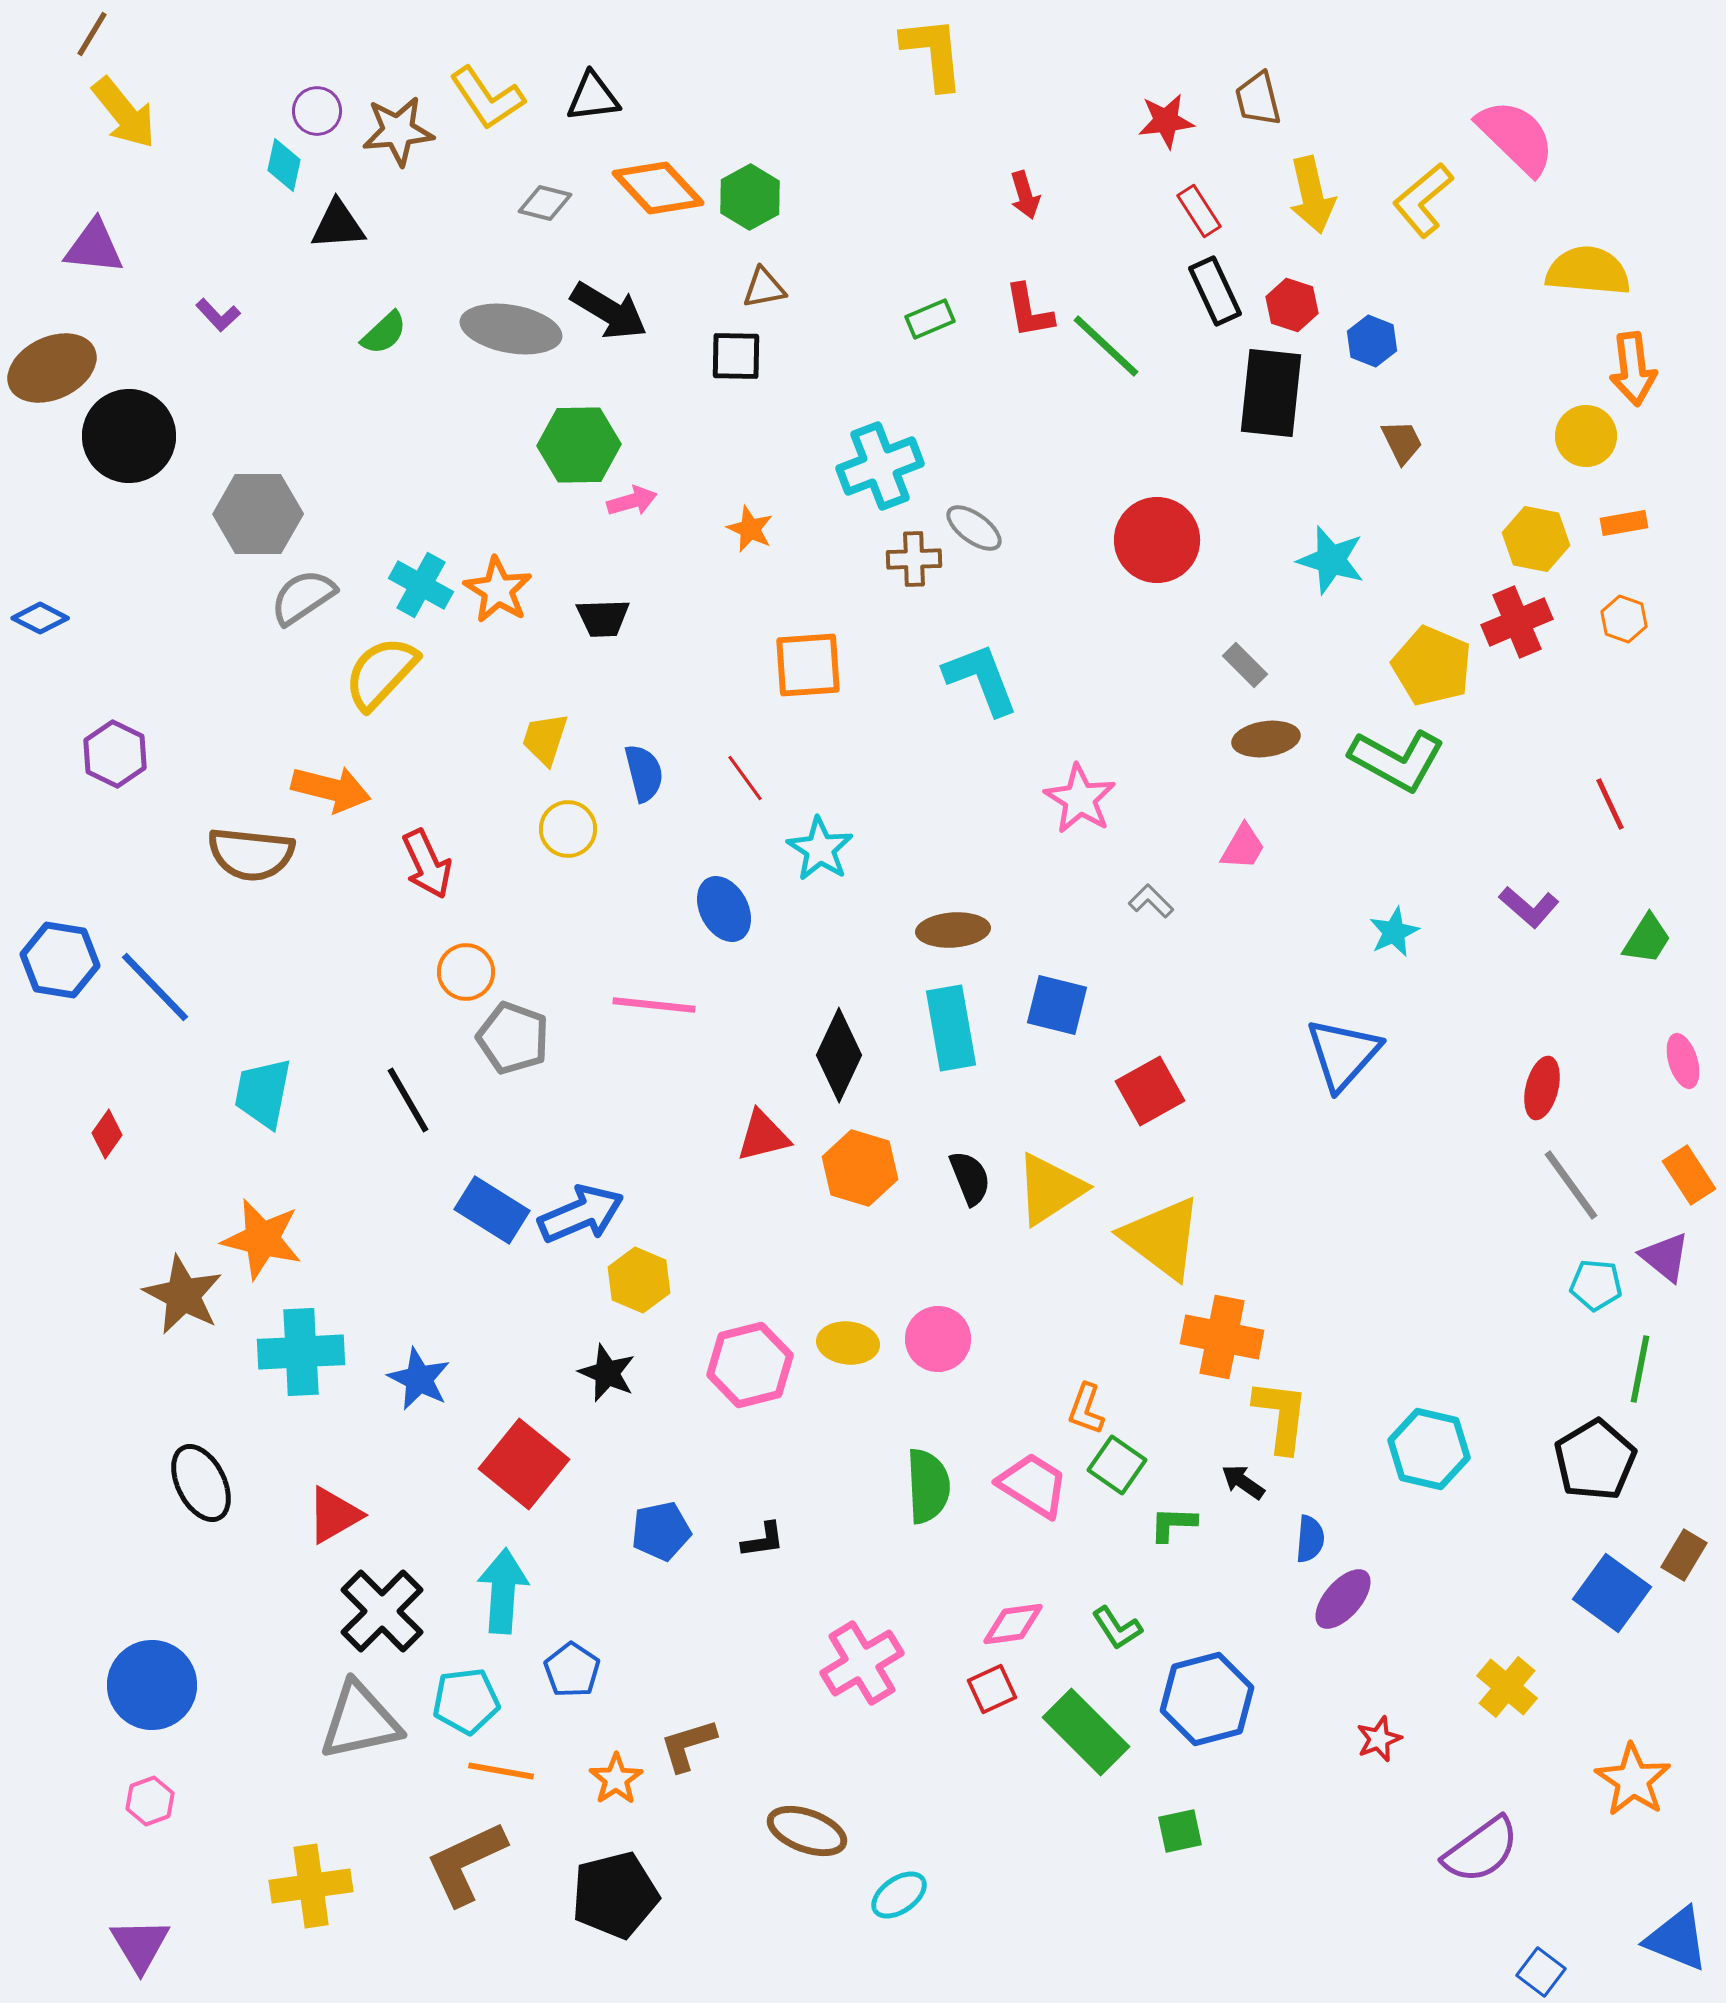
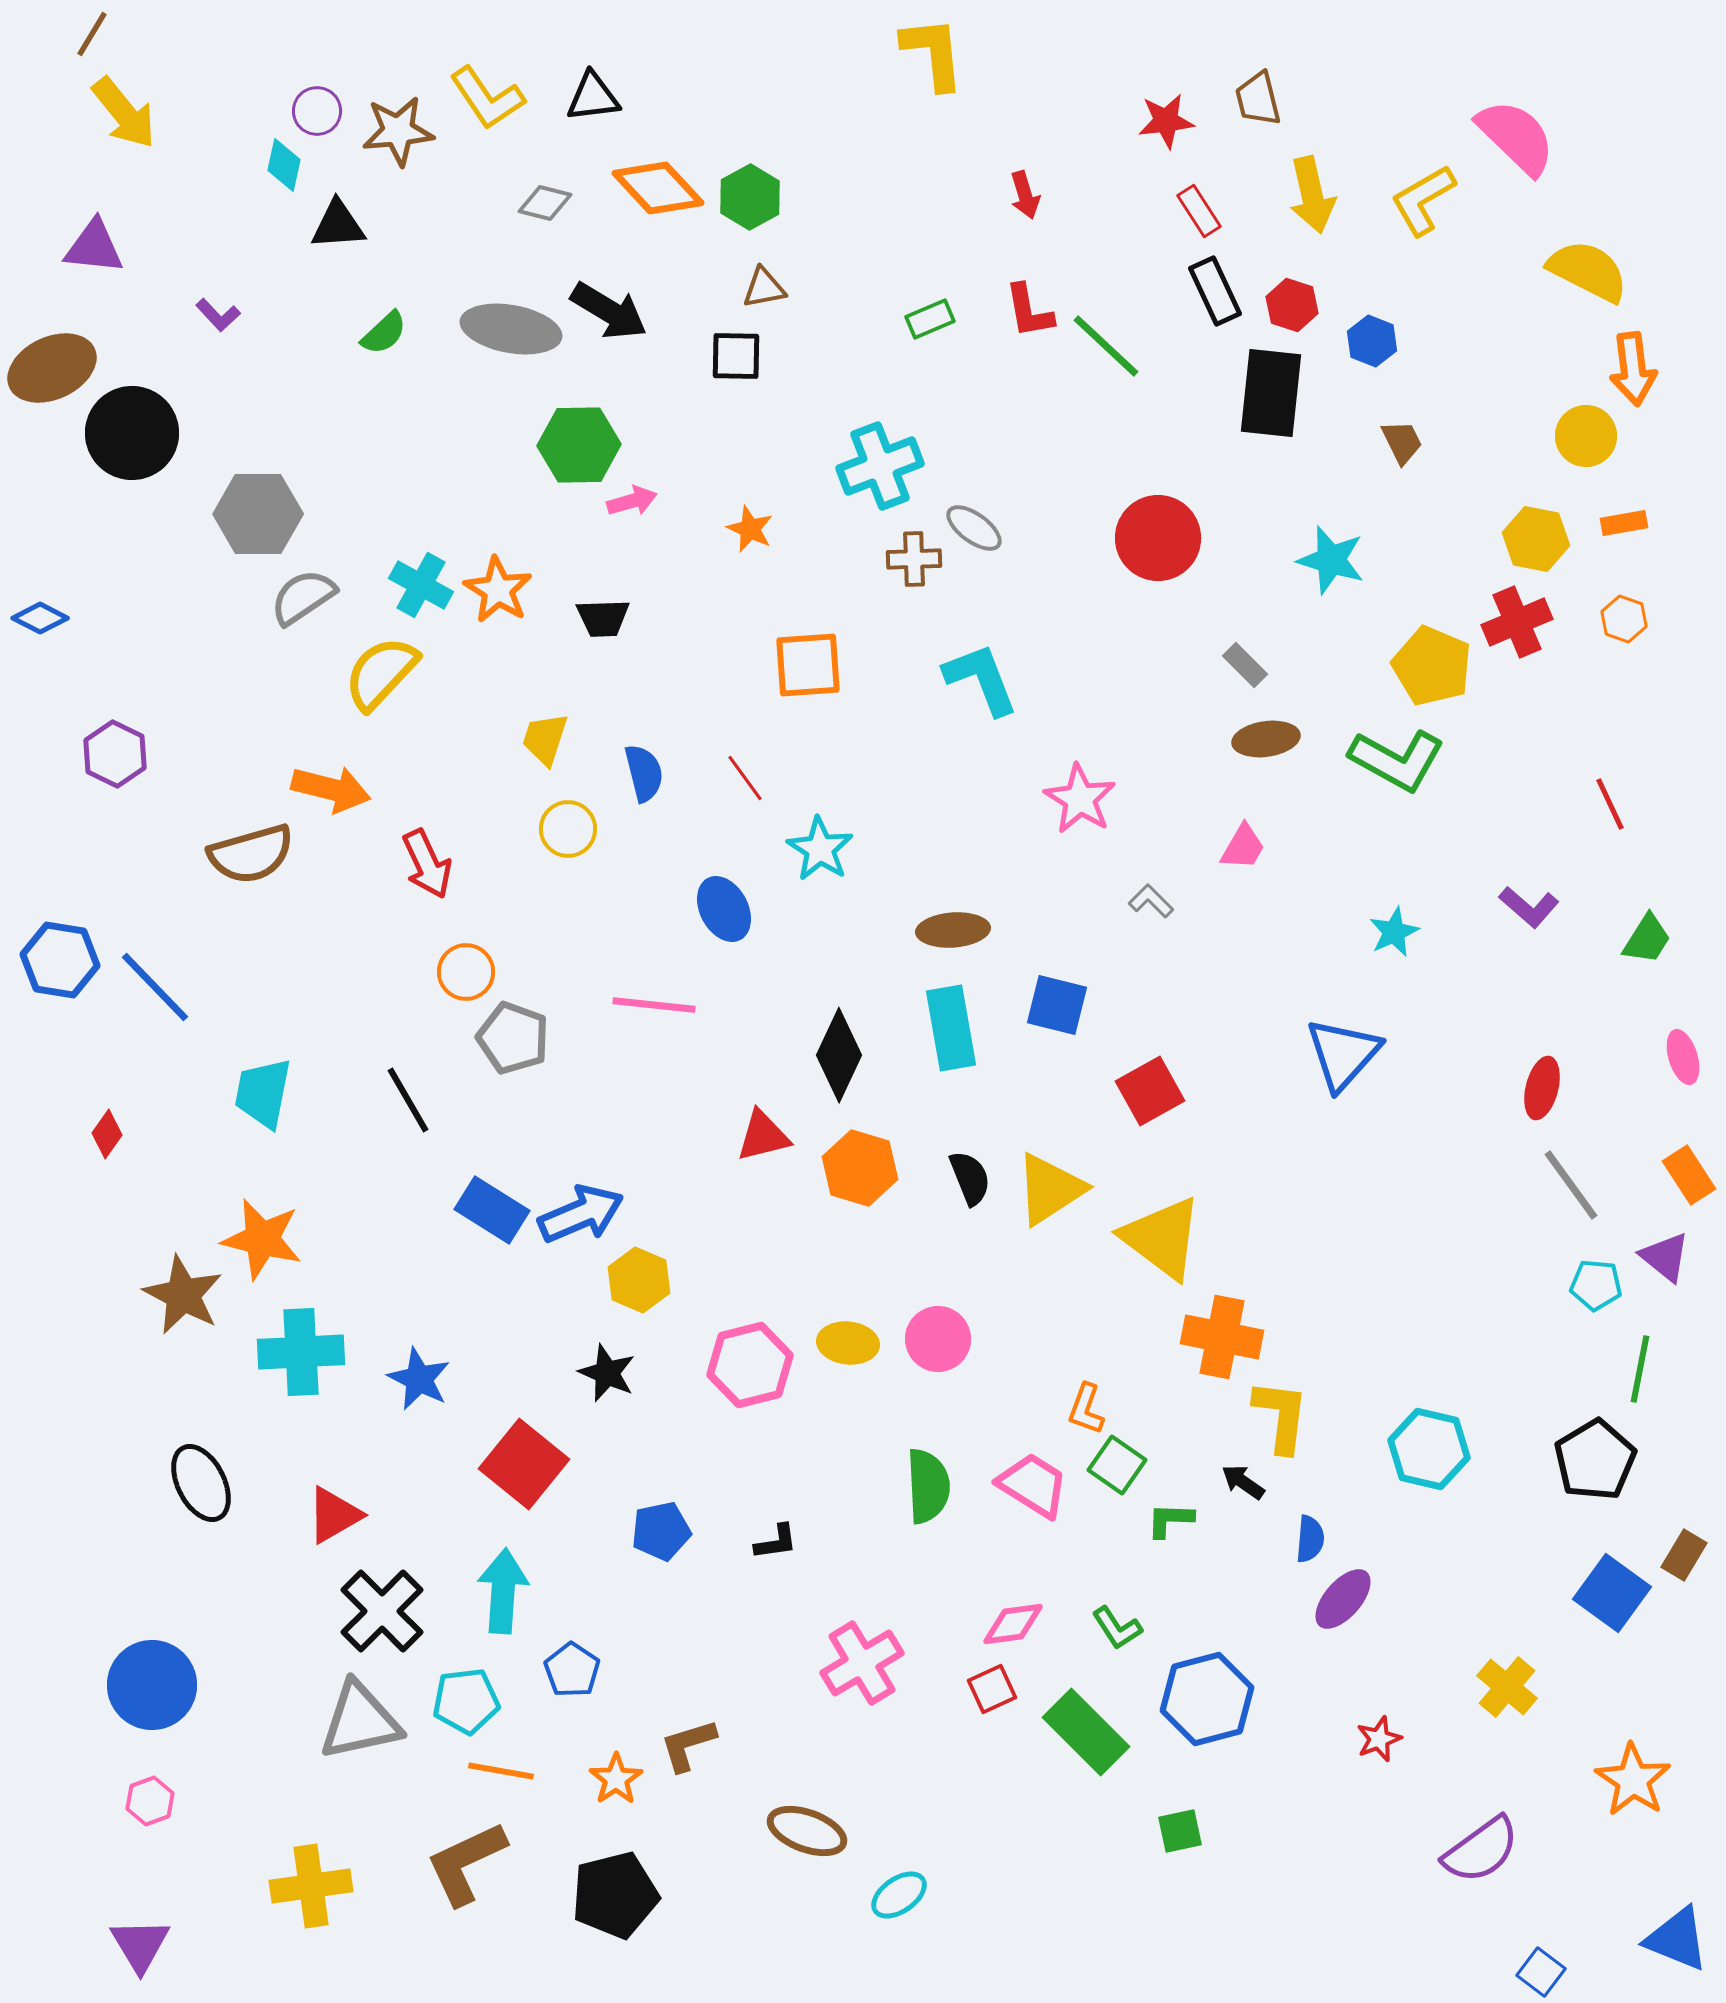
yellow L-shape at (1423, 200): rotated 10 degrees clockwise
yellow semicircle at (1588, 271): rotated 22 degrees clockwise
black circle at (129, 436): moved 3 px right, 3 px up
red circle at (1157, 540): moved 1 px right, 2 px up
brown semicircle at (251, 854): rotated 22 degrees counterclockwise
pink ellipse at (1683, 1061): moved 4 px up
green L-shape at (1173, 1524): moved 3 px left, 4 px up
black L-shape at (763, 1540): moved 13 px right, 2 px down
